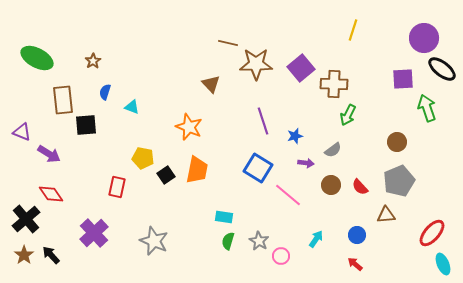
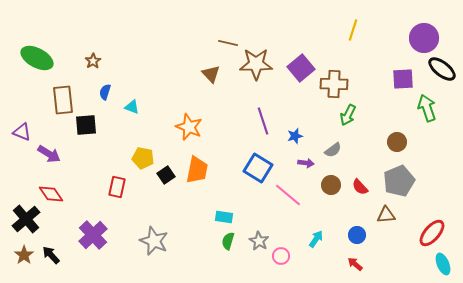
brown triangle at (211, 84): moved 10 px up
purple cross at (94, 233): moved 1 px left, 2 px down
